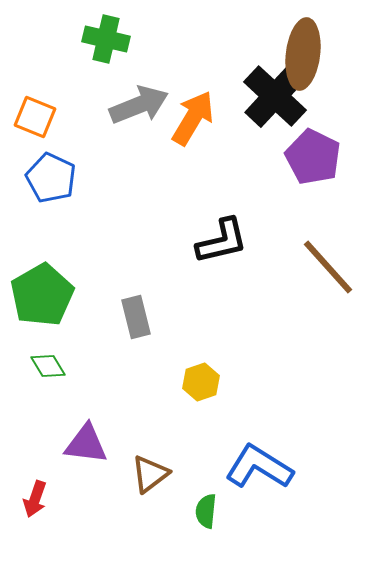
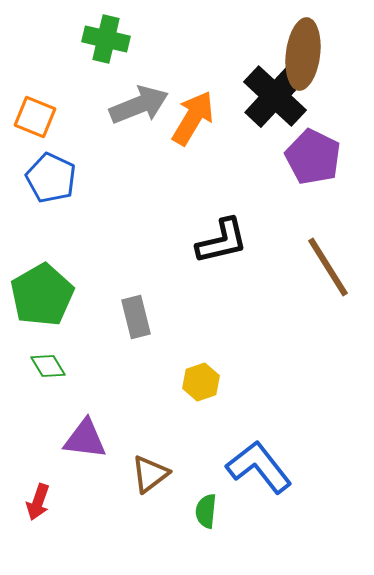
brown line: rotated 10 degrees clockwise
purple triangle: moved 1 px left, 5 px up
blue L-shape: rotated 20 degrees clockwise
red arrow: moved 3 px right, 3 px down
